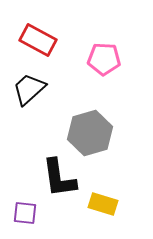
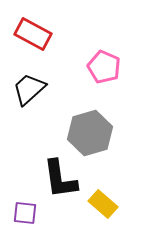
red rectangle: moved 5 px left, 6 px up
pink pentagon: moved 8 px down; rotated 20 degrees clockwise
black L-shape: moved 1 px right, 1 px down
yellow rectangle: rotated 24 degrees clockwise
